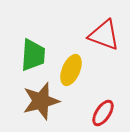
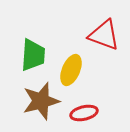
red ellipse: moved 19 px left; rotated 44 degrees clockwise
